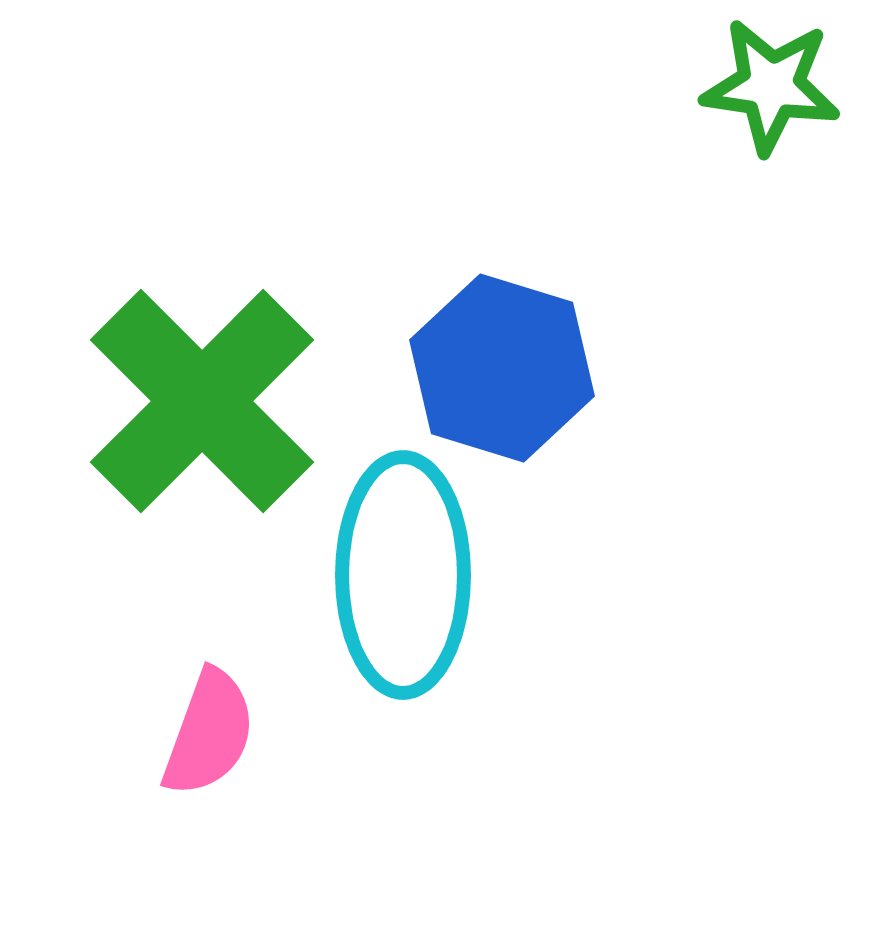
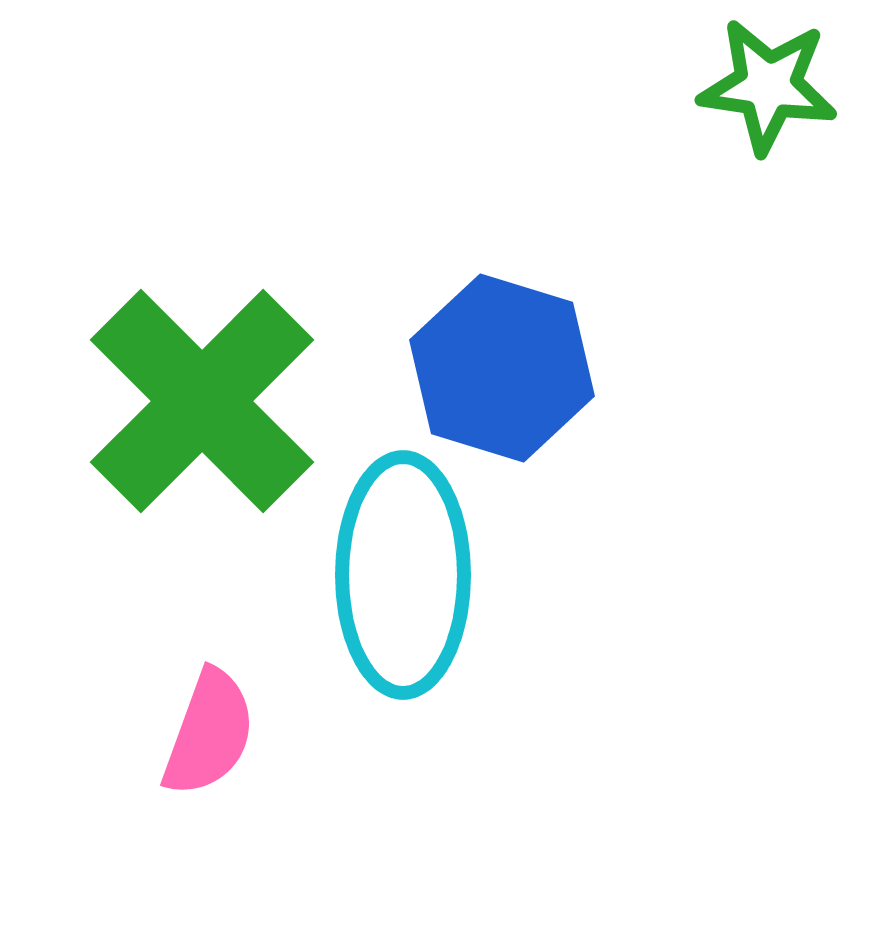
green star: moved 3 px left
